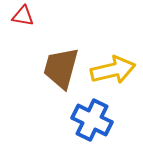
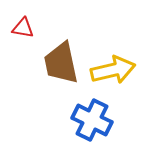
red triangle: moved 12 px down
brown trapezoid: moved 5 px up; rotated 27 degrees counterclockwise
